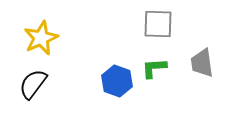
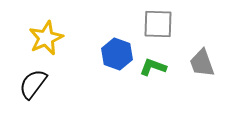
yellow star: moved 5 px right
gray trapezoid: rotated 12 degrees counterclockwise
green L-shape: moved 1 px left, 1 px up; rotated 24 degrees clockwise
blue hexagon: moved 27 px up
